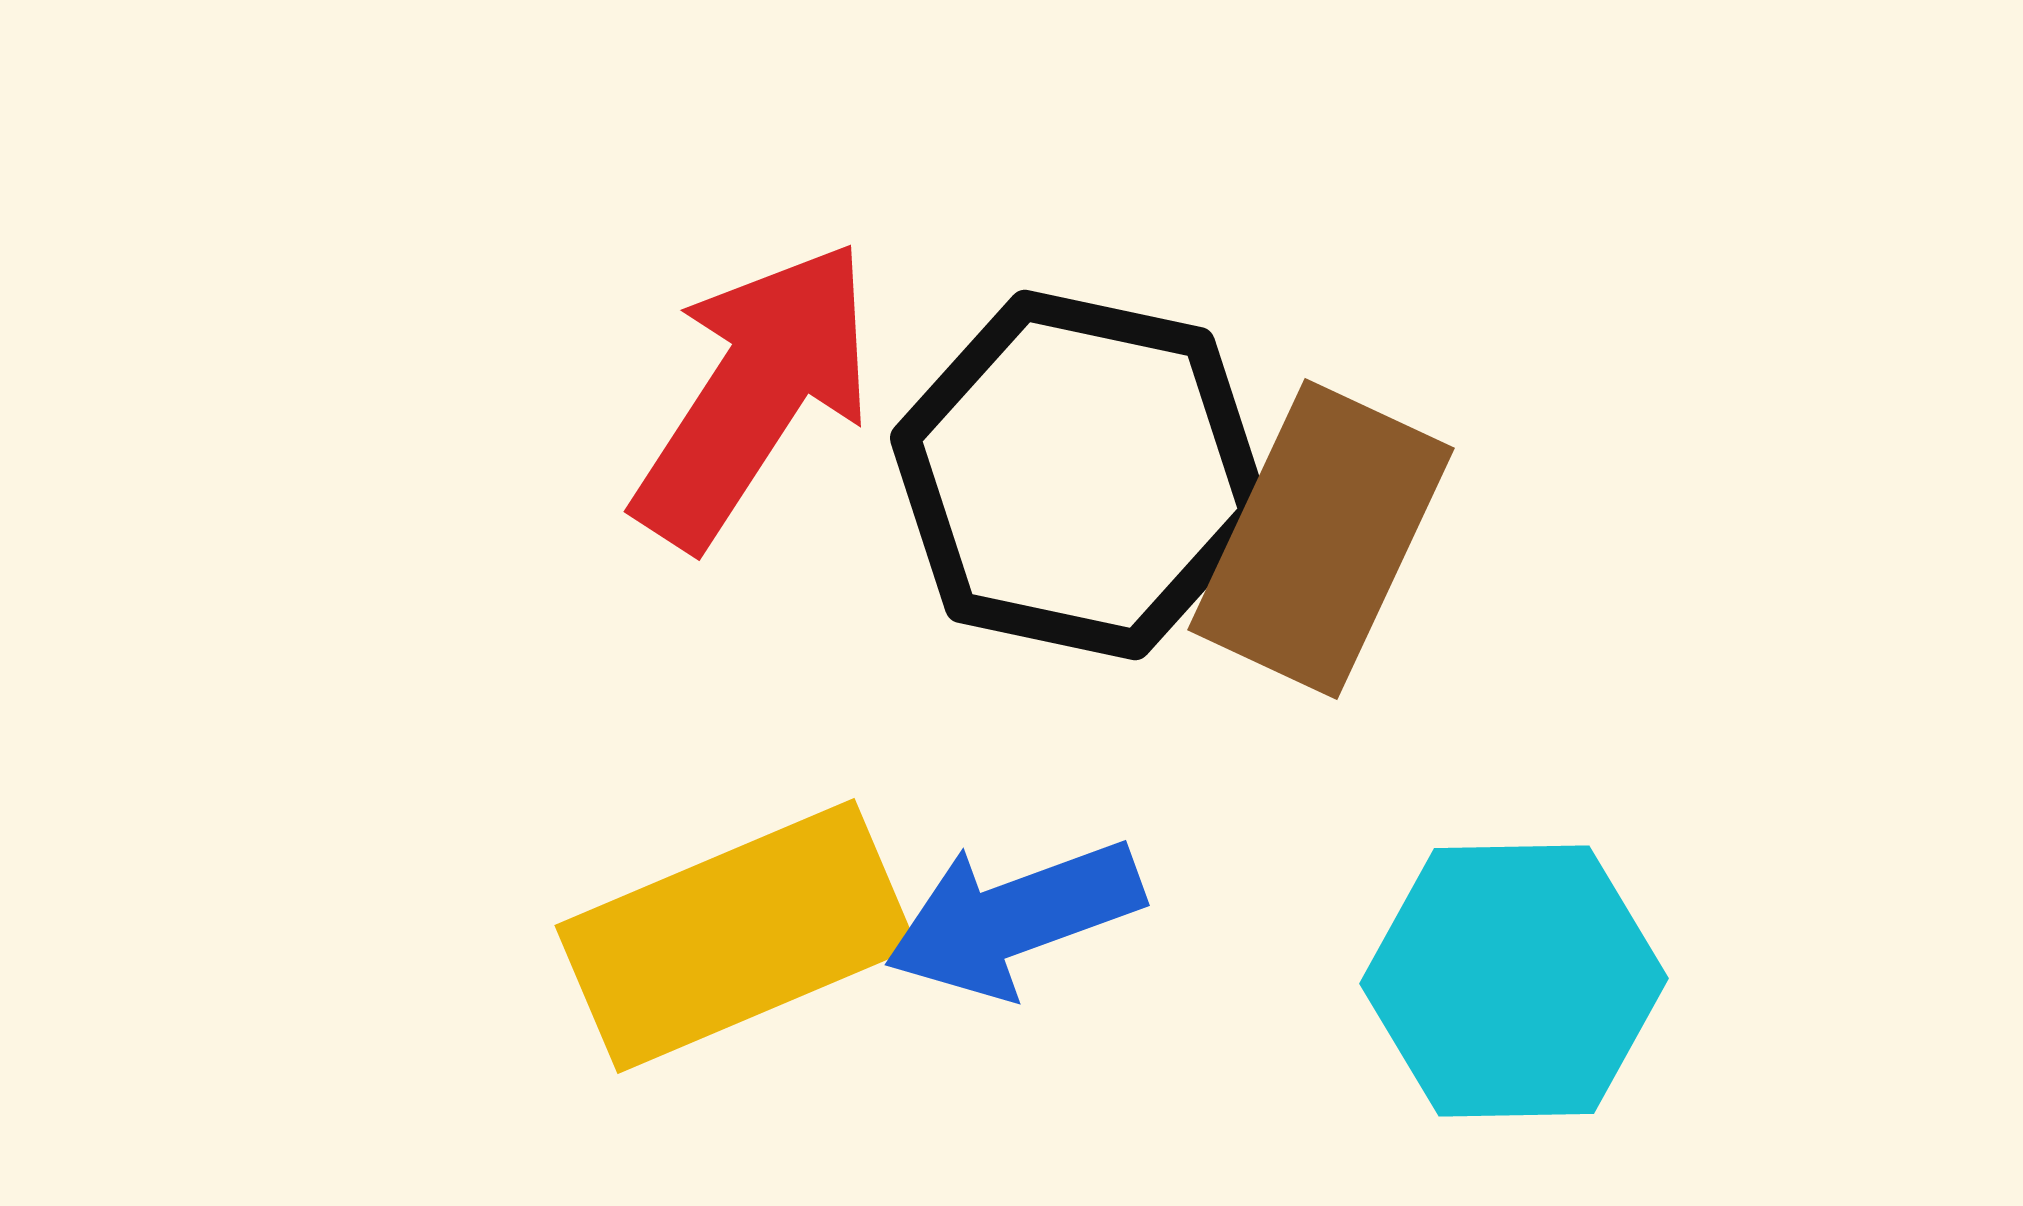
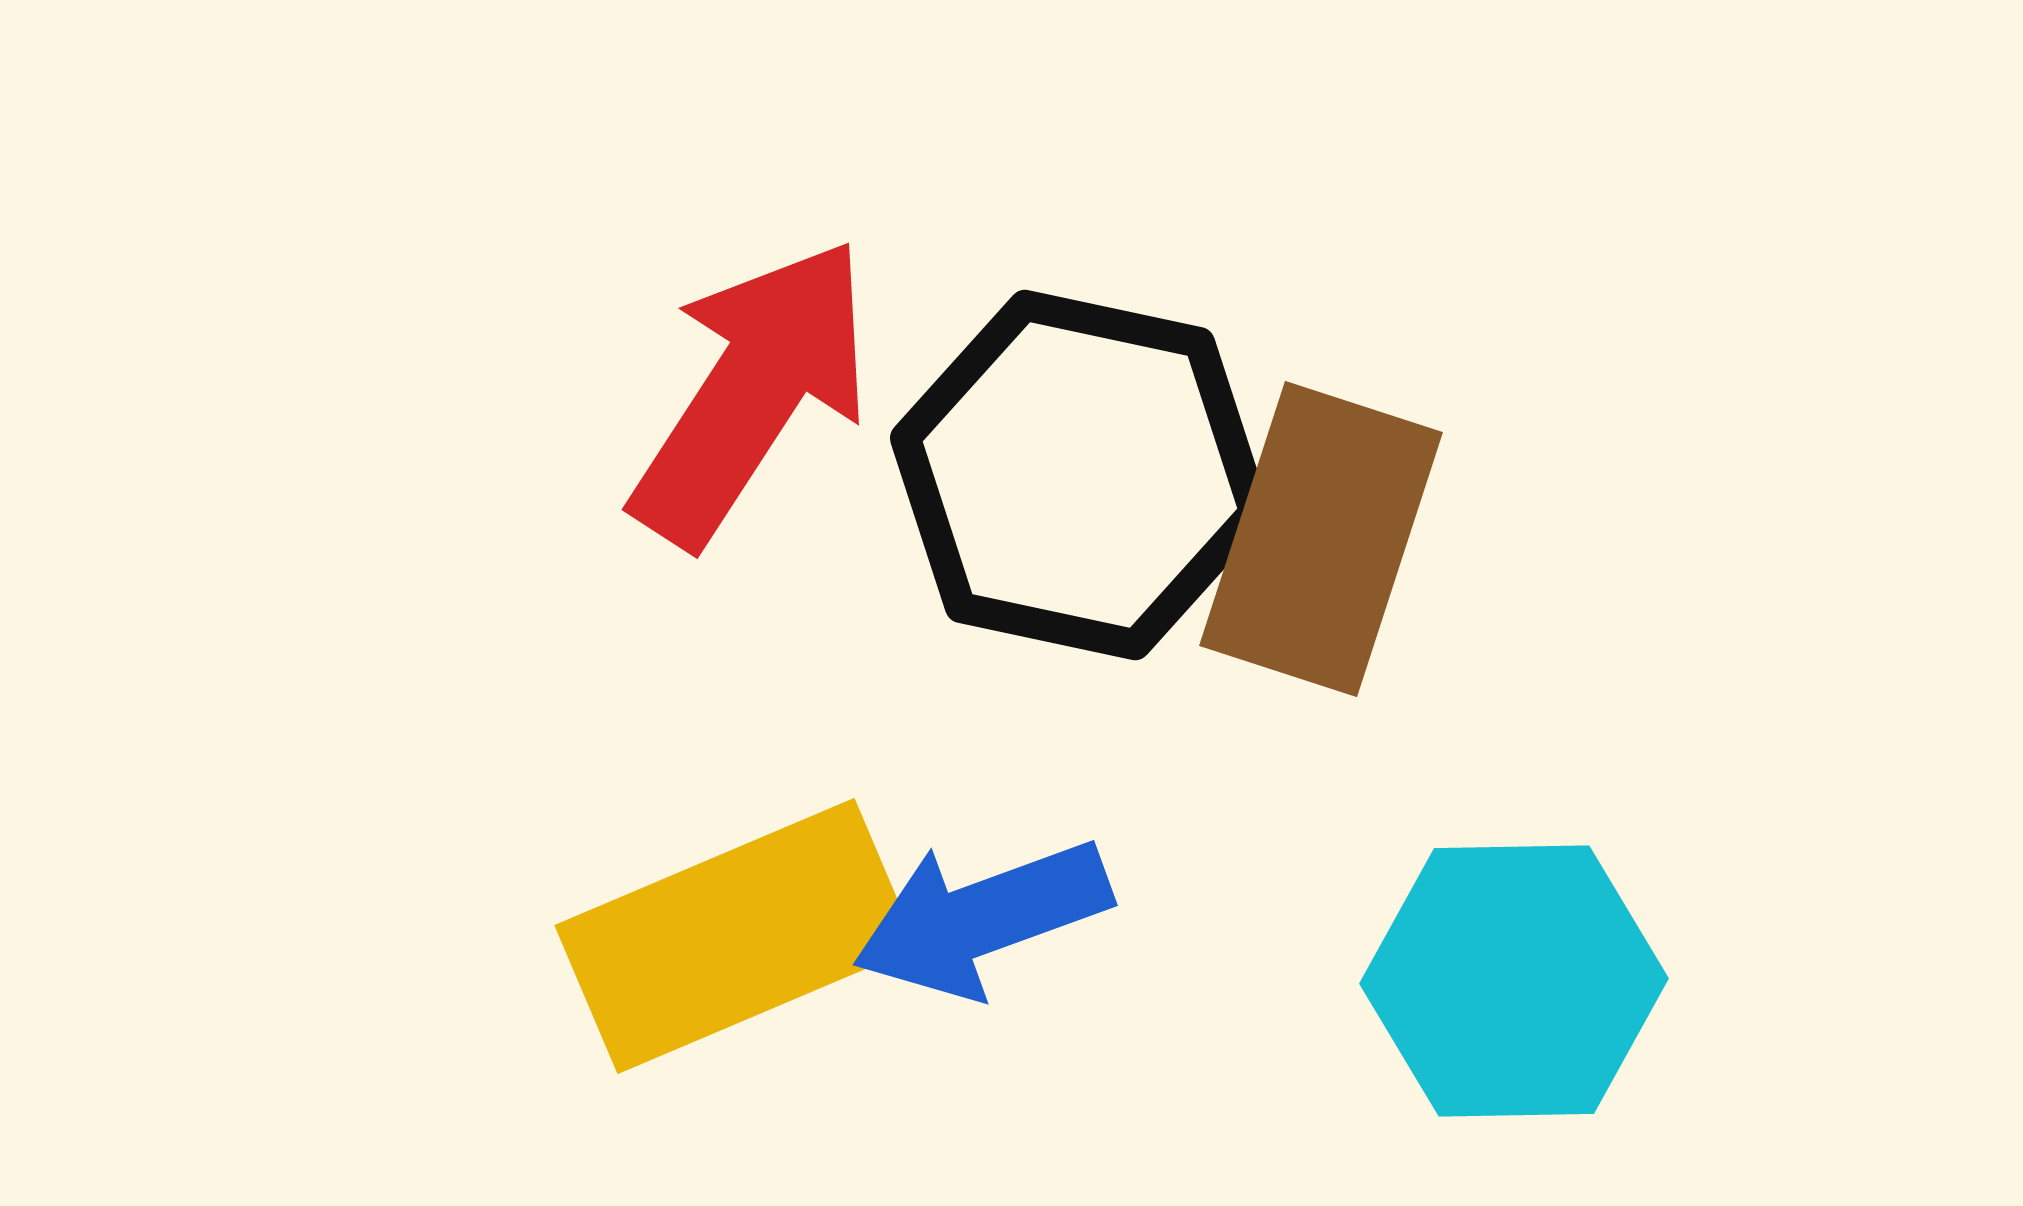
red arrow: moved 2 px left, 2 px up
brown rectangle: rotated 7 degrees counterclockwise
blue arrow: moved 32 px left
